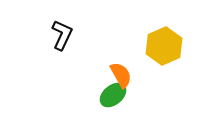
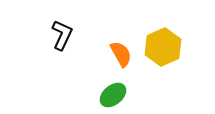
yellow hexagon: moved 1 px left, 1 px down
orange semicircle: moved 21 px up
